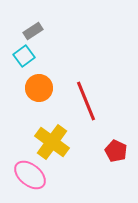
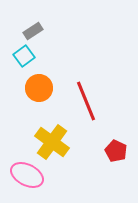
pink ellipse: moved 3 px left; rotated 12 degrees counterclockwise
